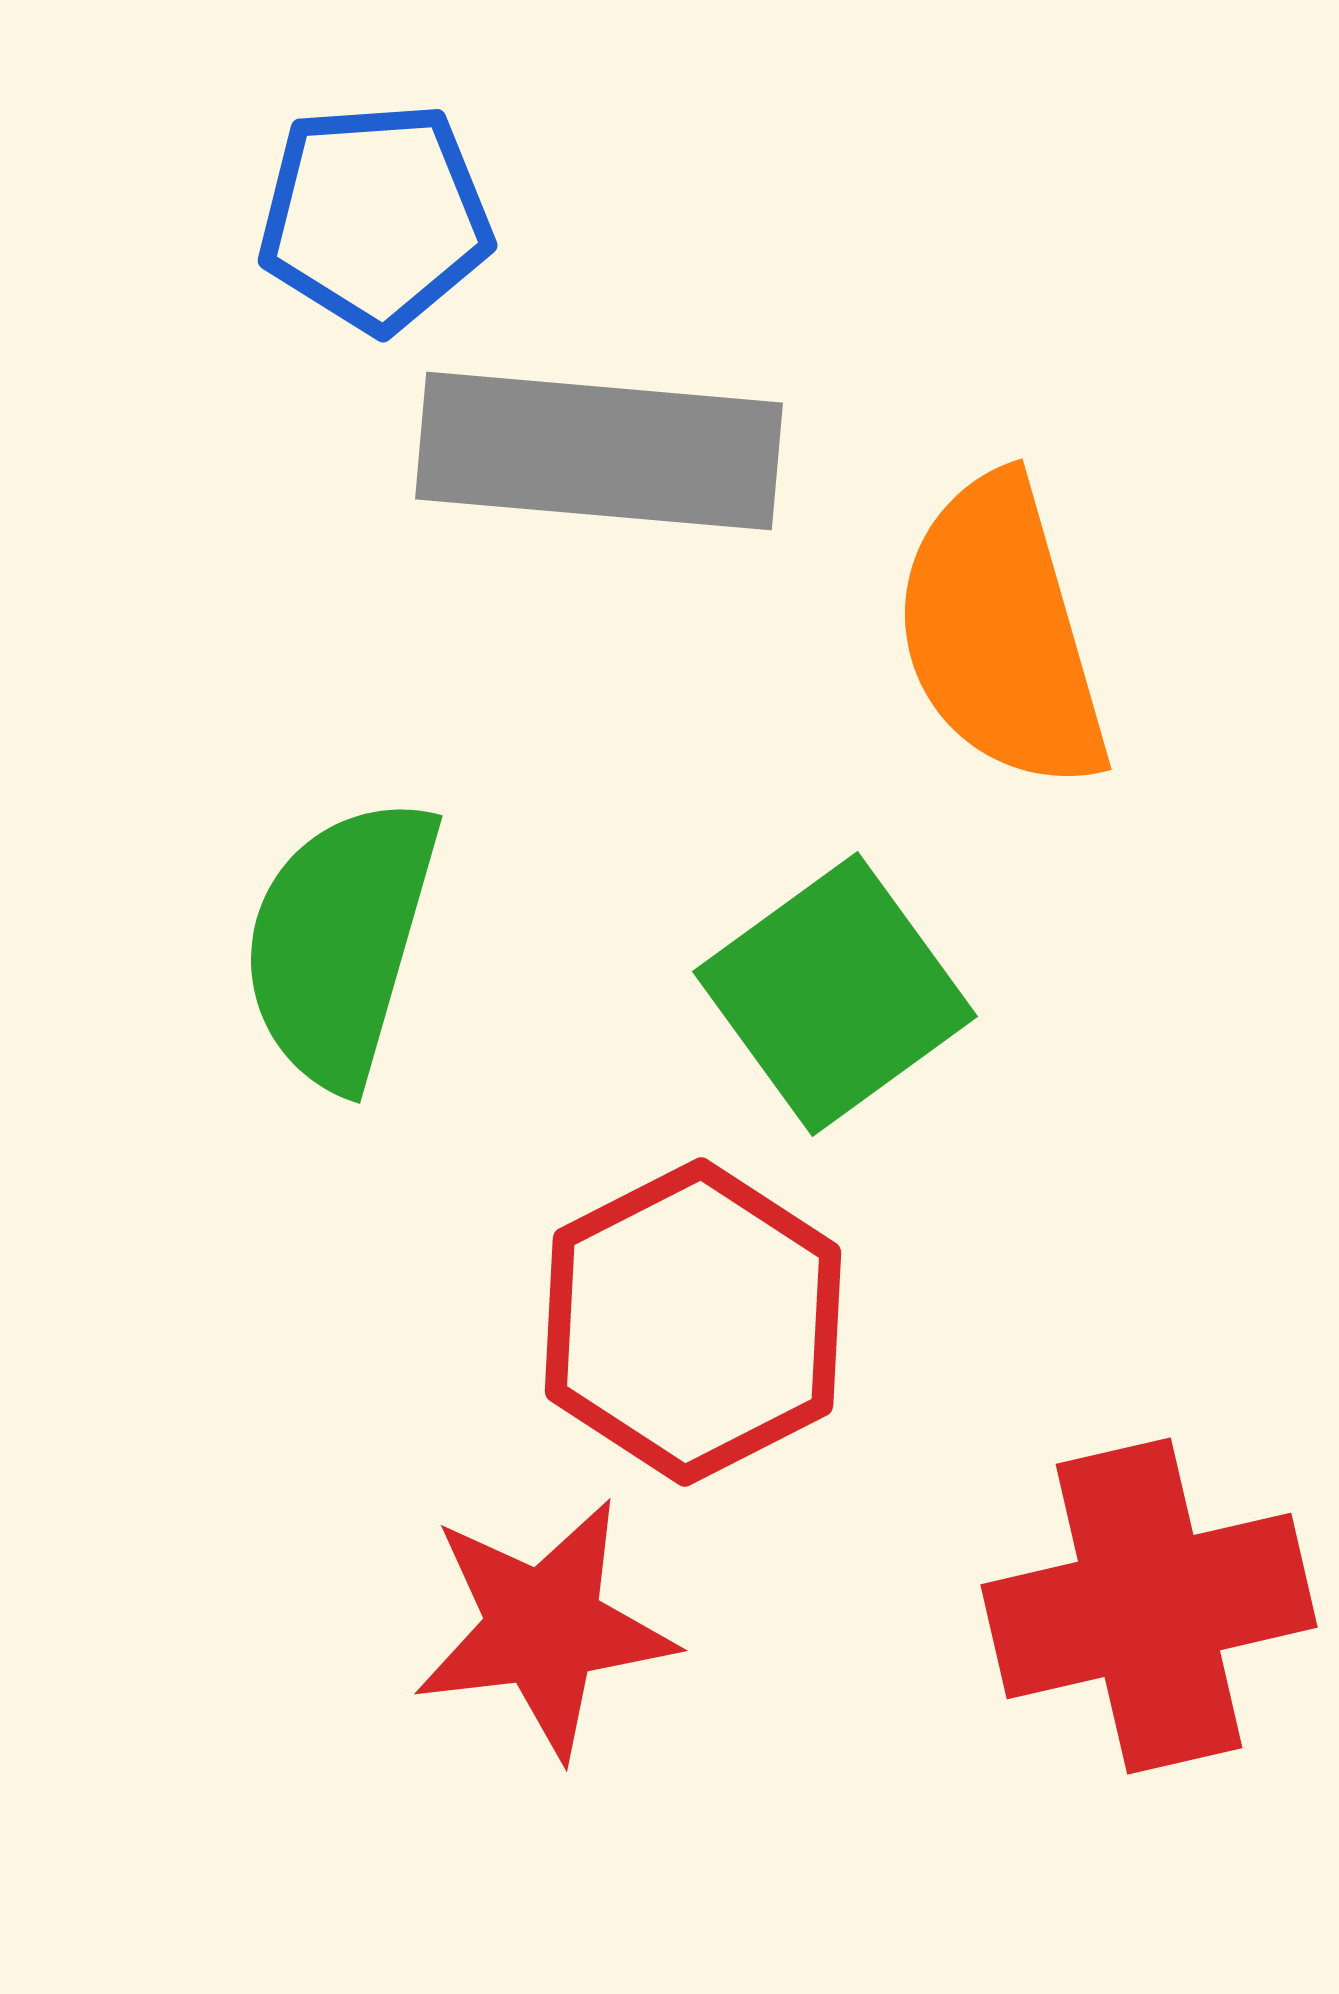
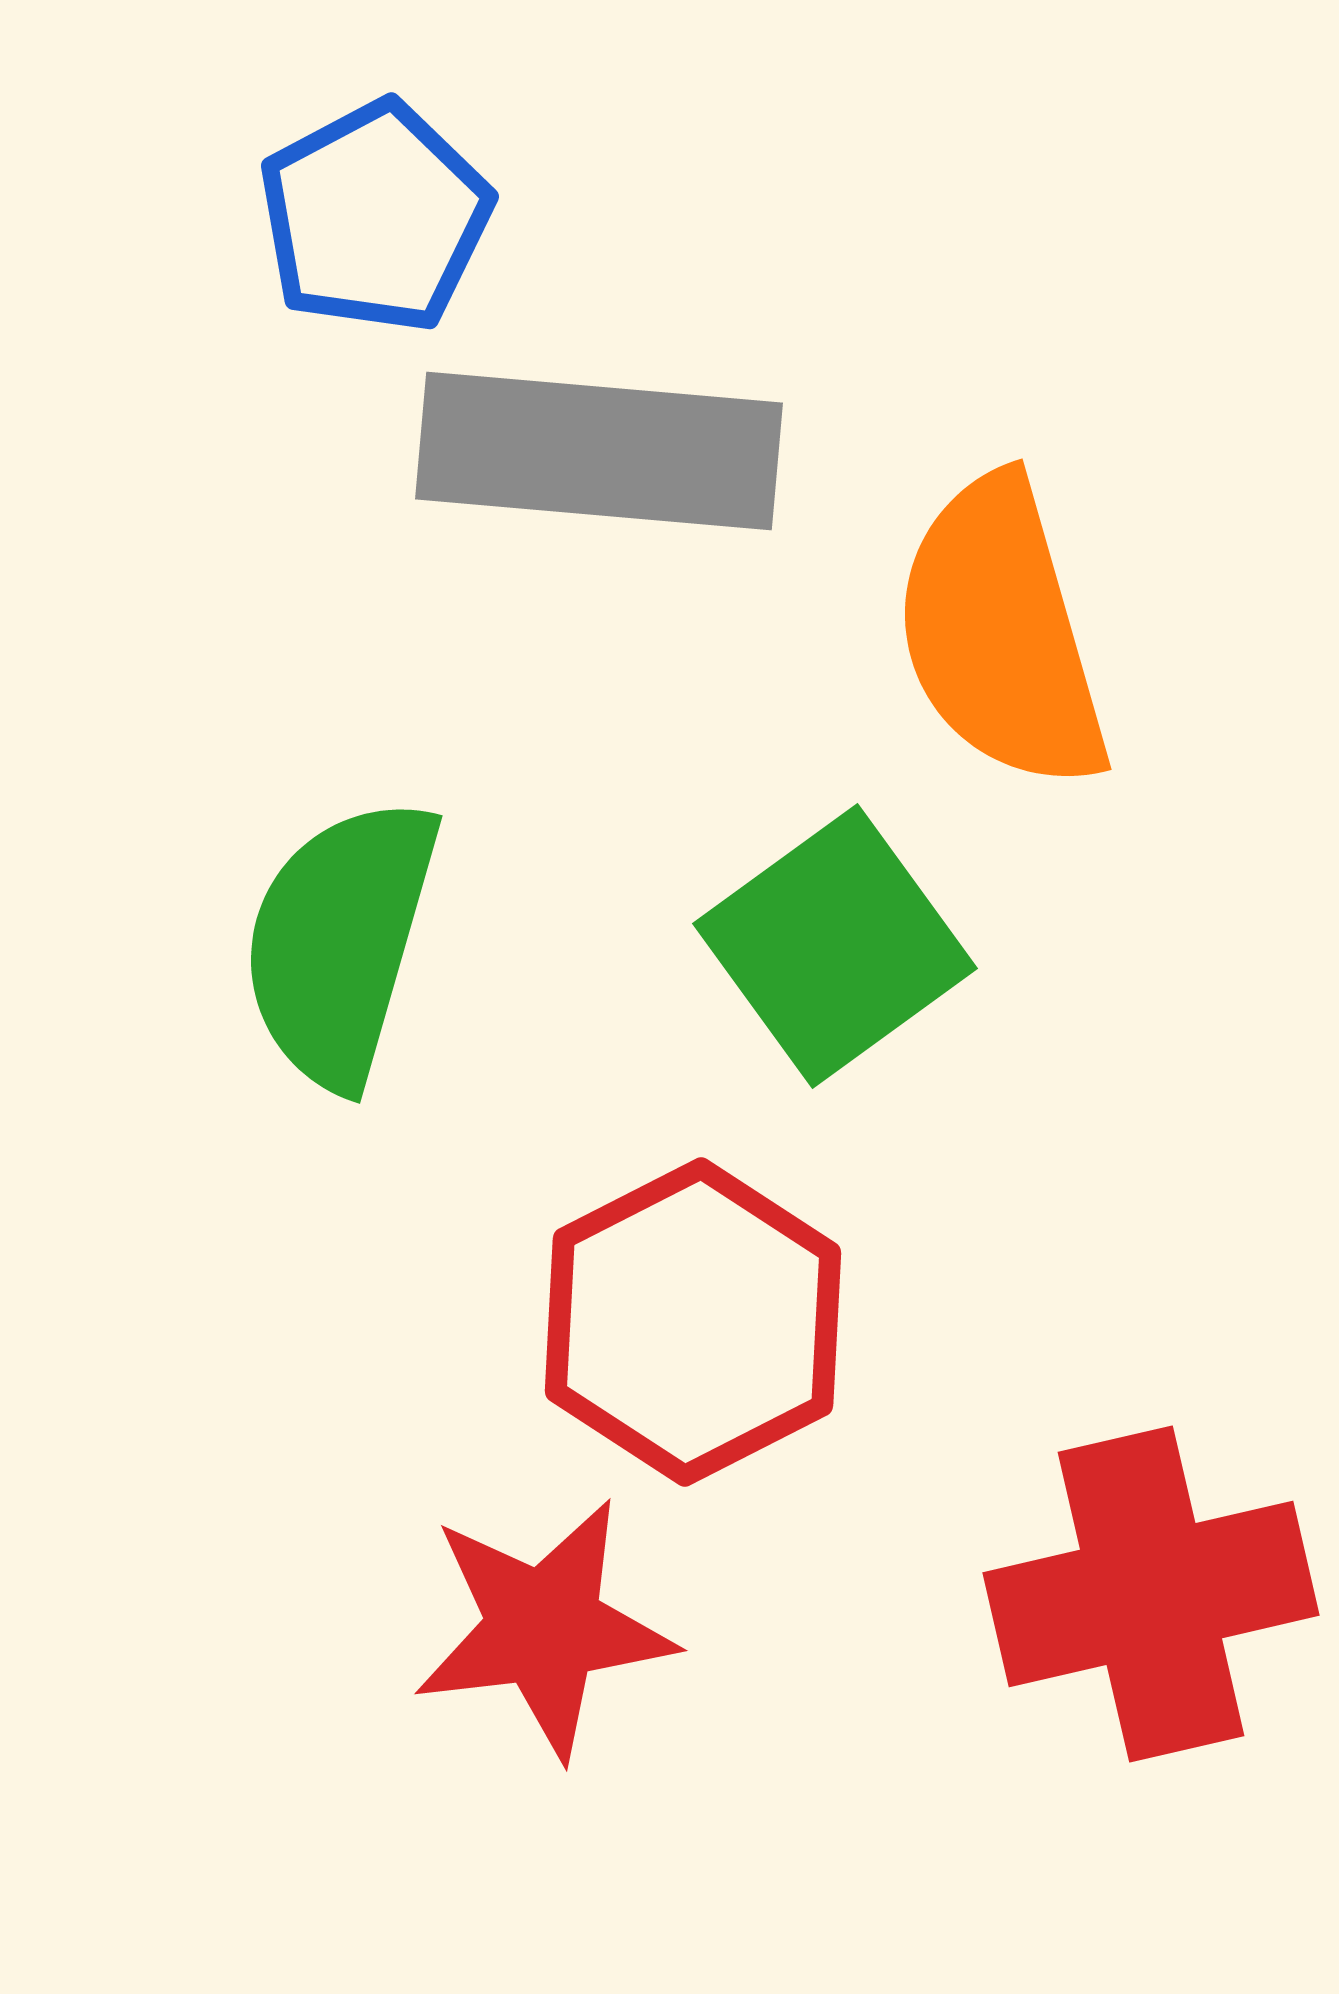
blue pentagon: rotated 24 degrees counterclockwise
green square: moved 48 px up
red cross: moved 2 px right, 12 px up
